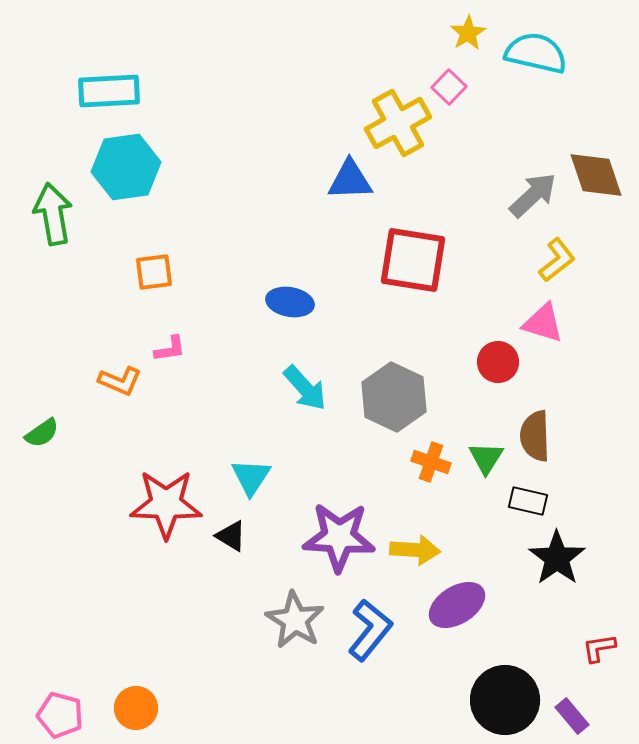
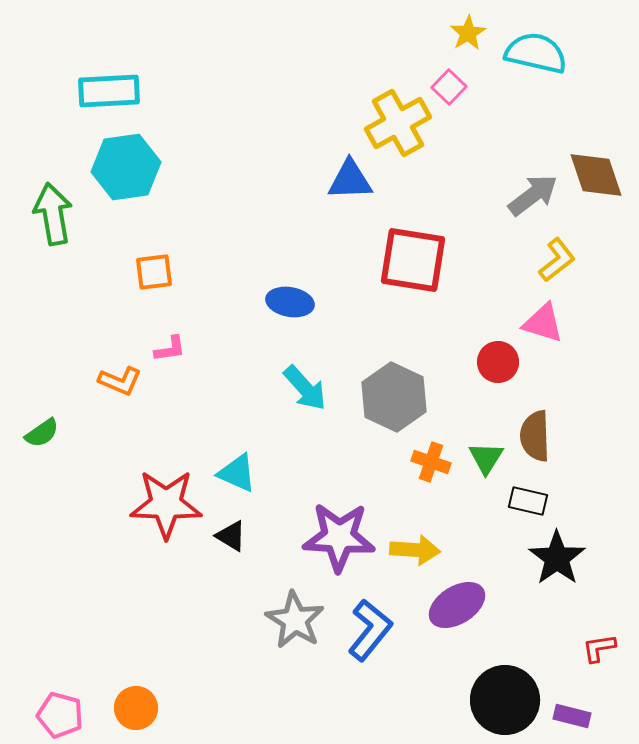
gray arrow: rotated 6 degrees clockwise
cyan triangle: moved 14 px left, 4 px up; rotated 39 degrees counterclockwise
purple rectangle: rotated 36 degrees counterclockwise
